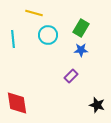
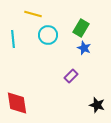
yellow line: moved 1 px left, 1 px down
blue star: moved 3 px right, 2 px up; rotated 24 degrees clockwise
